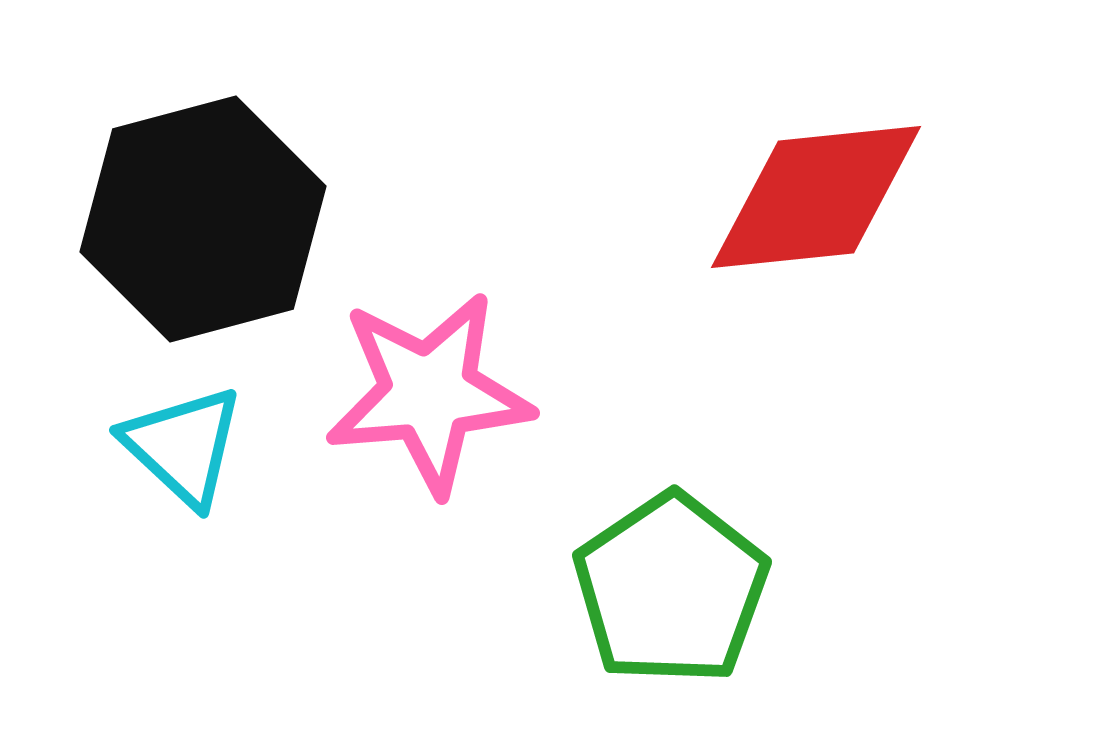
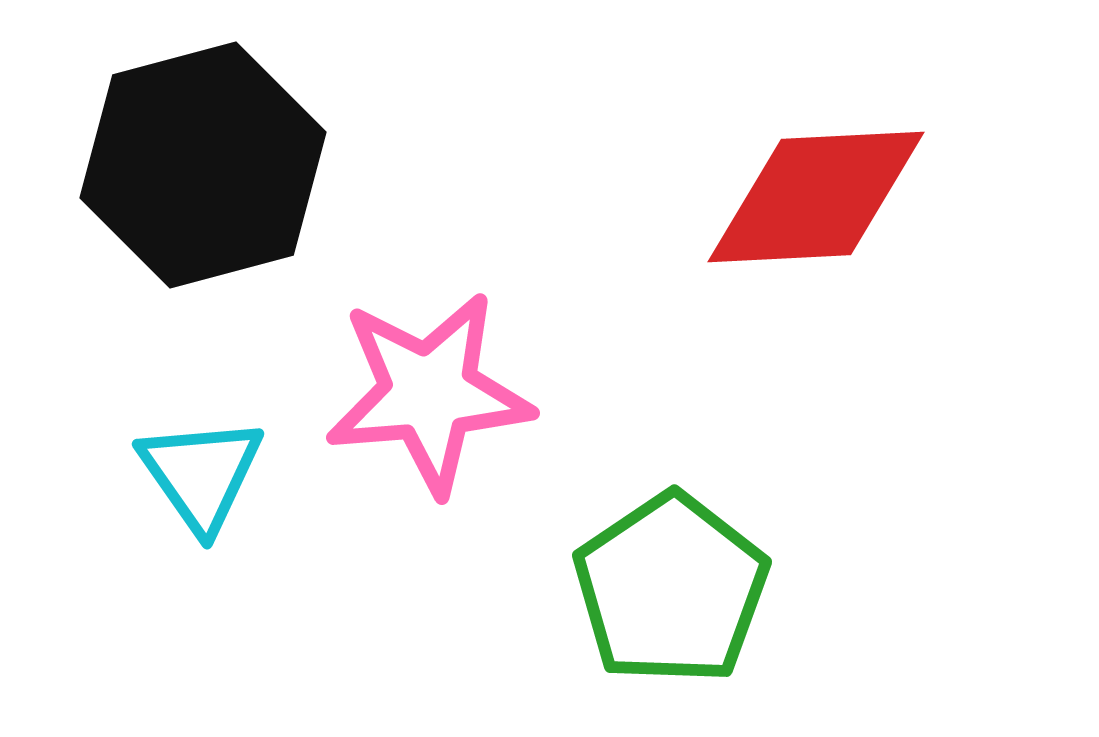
red diamond: rotated 3 degrees clockwise
black hexagon: moved 54 px up
cyan triangle: moved 18 px right, 28 px down; rotated 12 degrees clockwise
